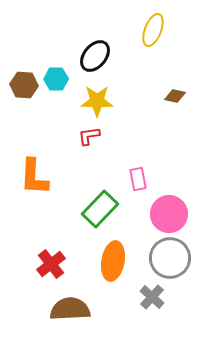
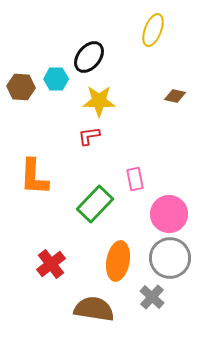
black ellipse: moved 6 px left, 1 px down
brown hexagon: moved 3 px left, 2 px down
yellow star: moved 2 px right
pink rectangle: moved 3 px left
green rectangle: moved 5 px left, 5 px up
orange ellipse: moved 5 px right
brown semicircle: moved 24 px right; rotated 12 degrees clockwise
